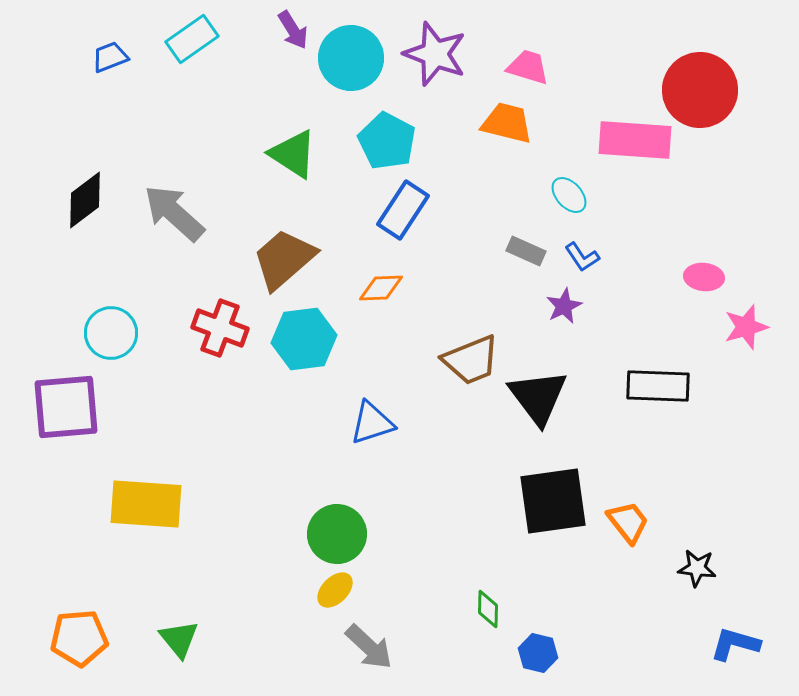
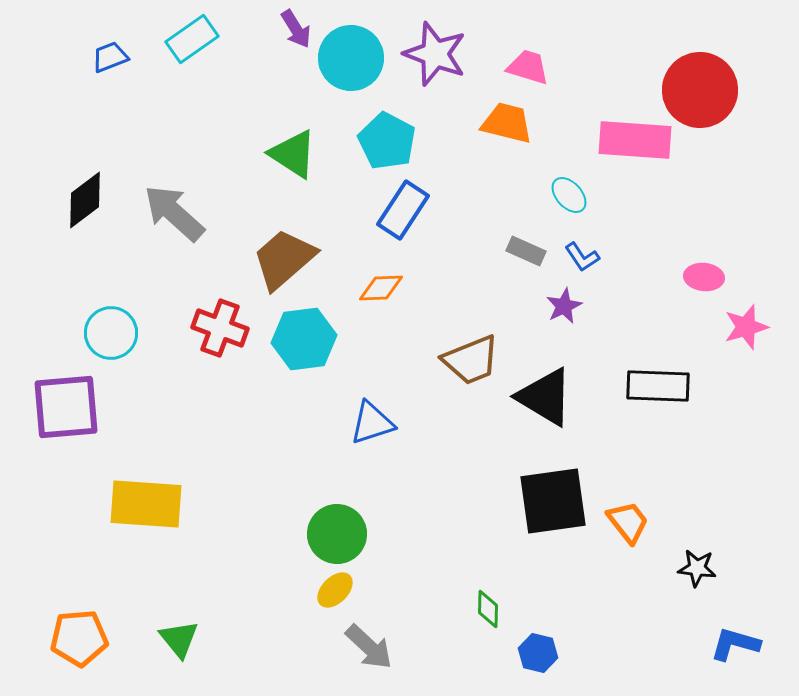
purple arrow at (293, 30): moved 3 px right, 1 px up
black triangle at (538, 397): moved 7 px right; rotated 22 degrees counterclockwise
